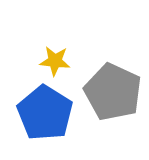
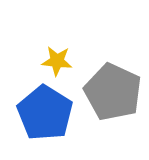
yellow star: moved 2 px right
